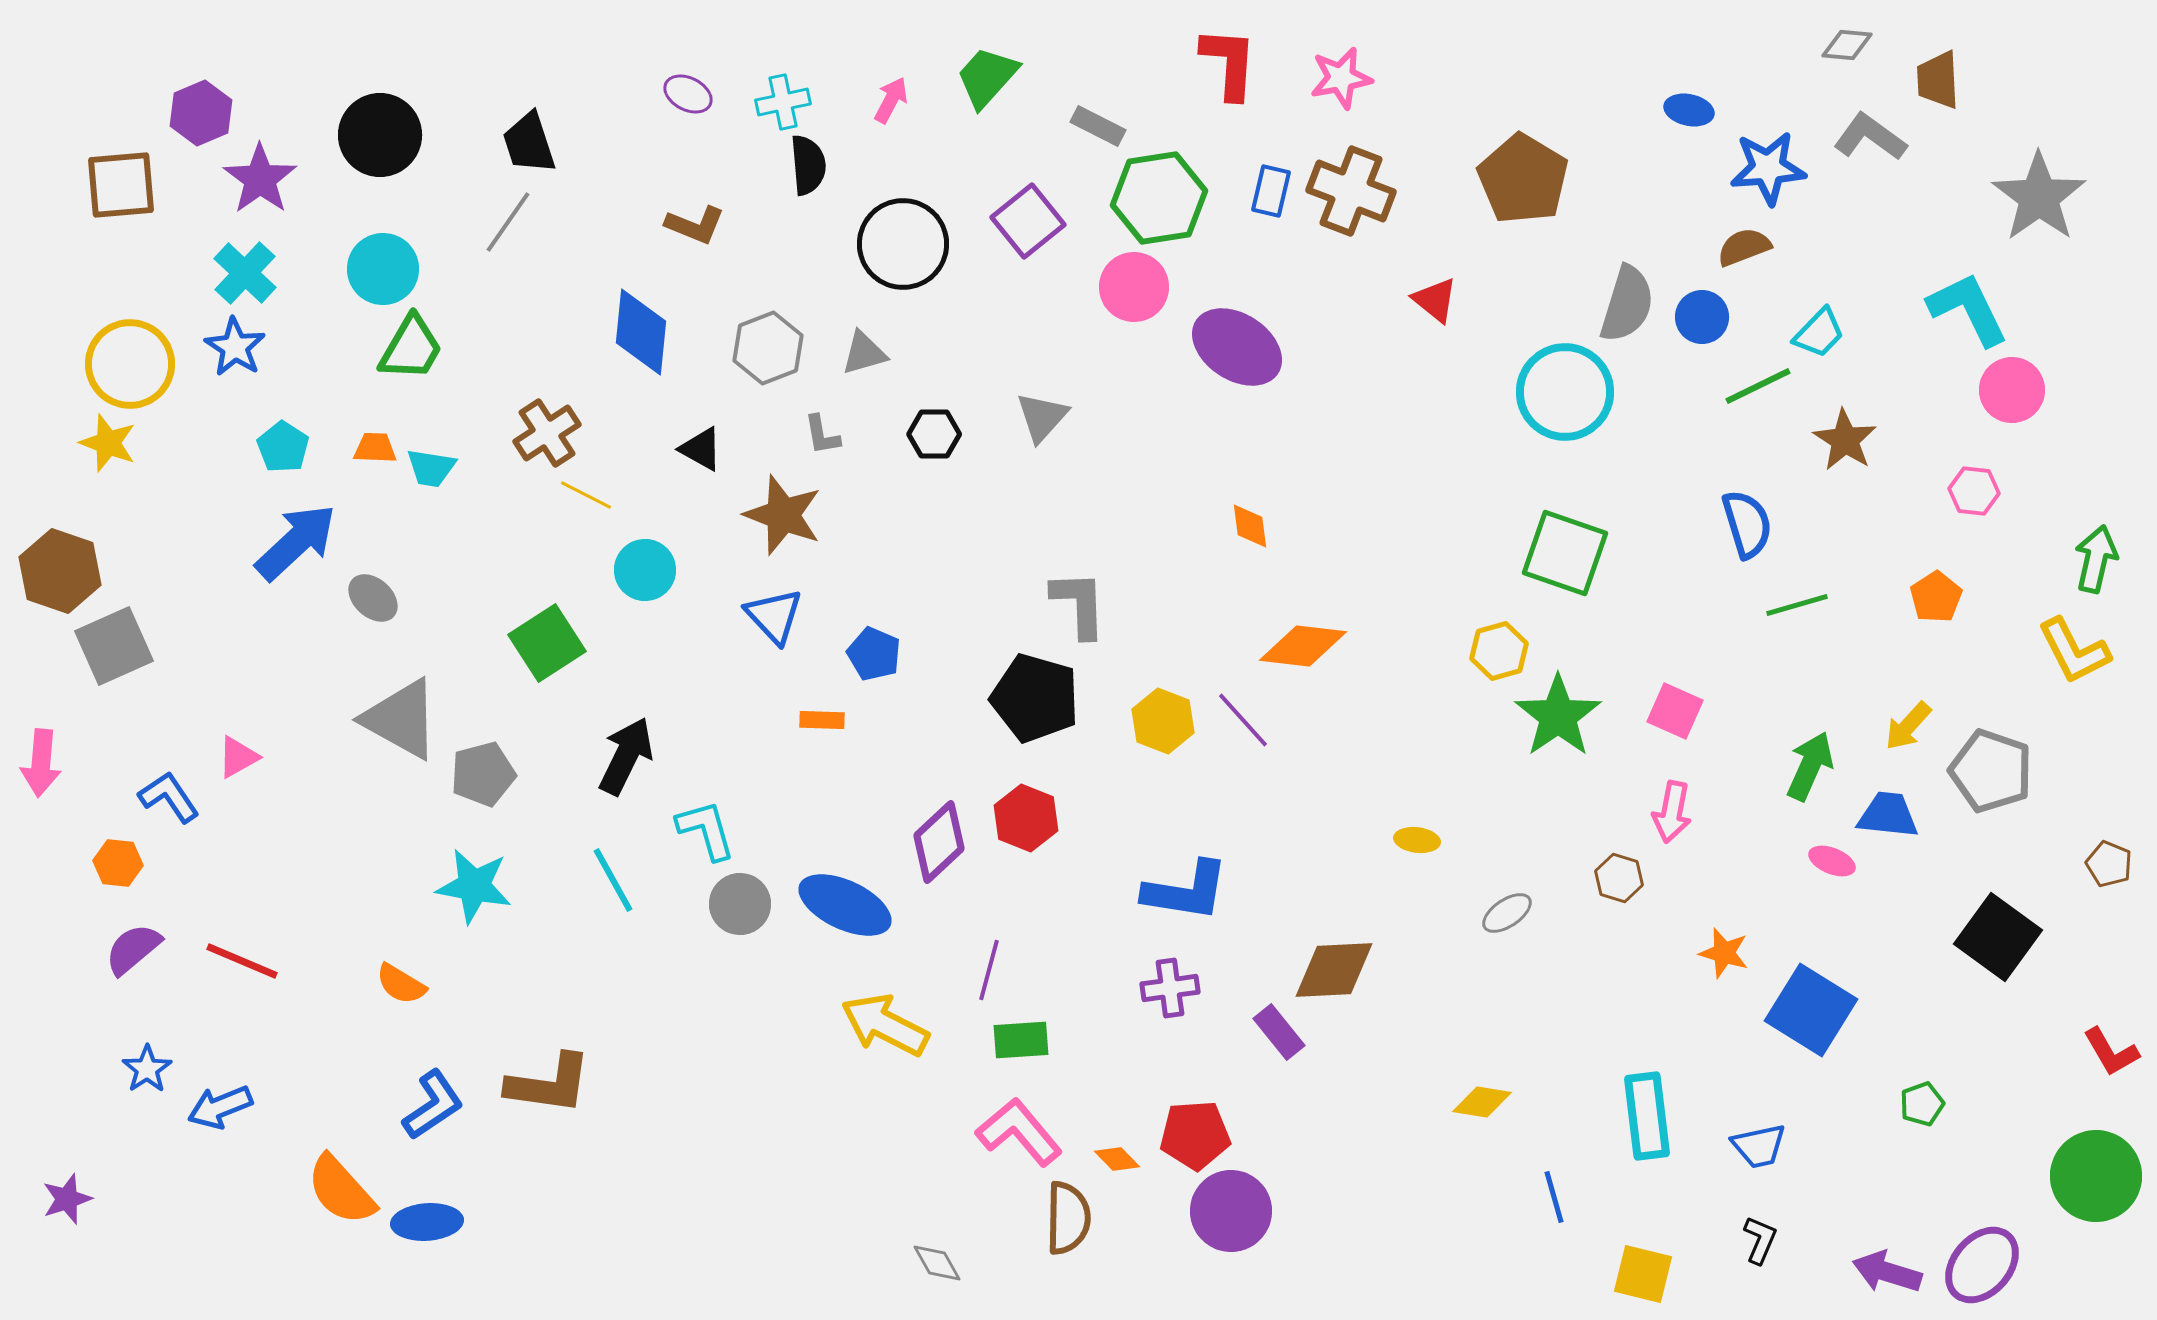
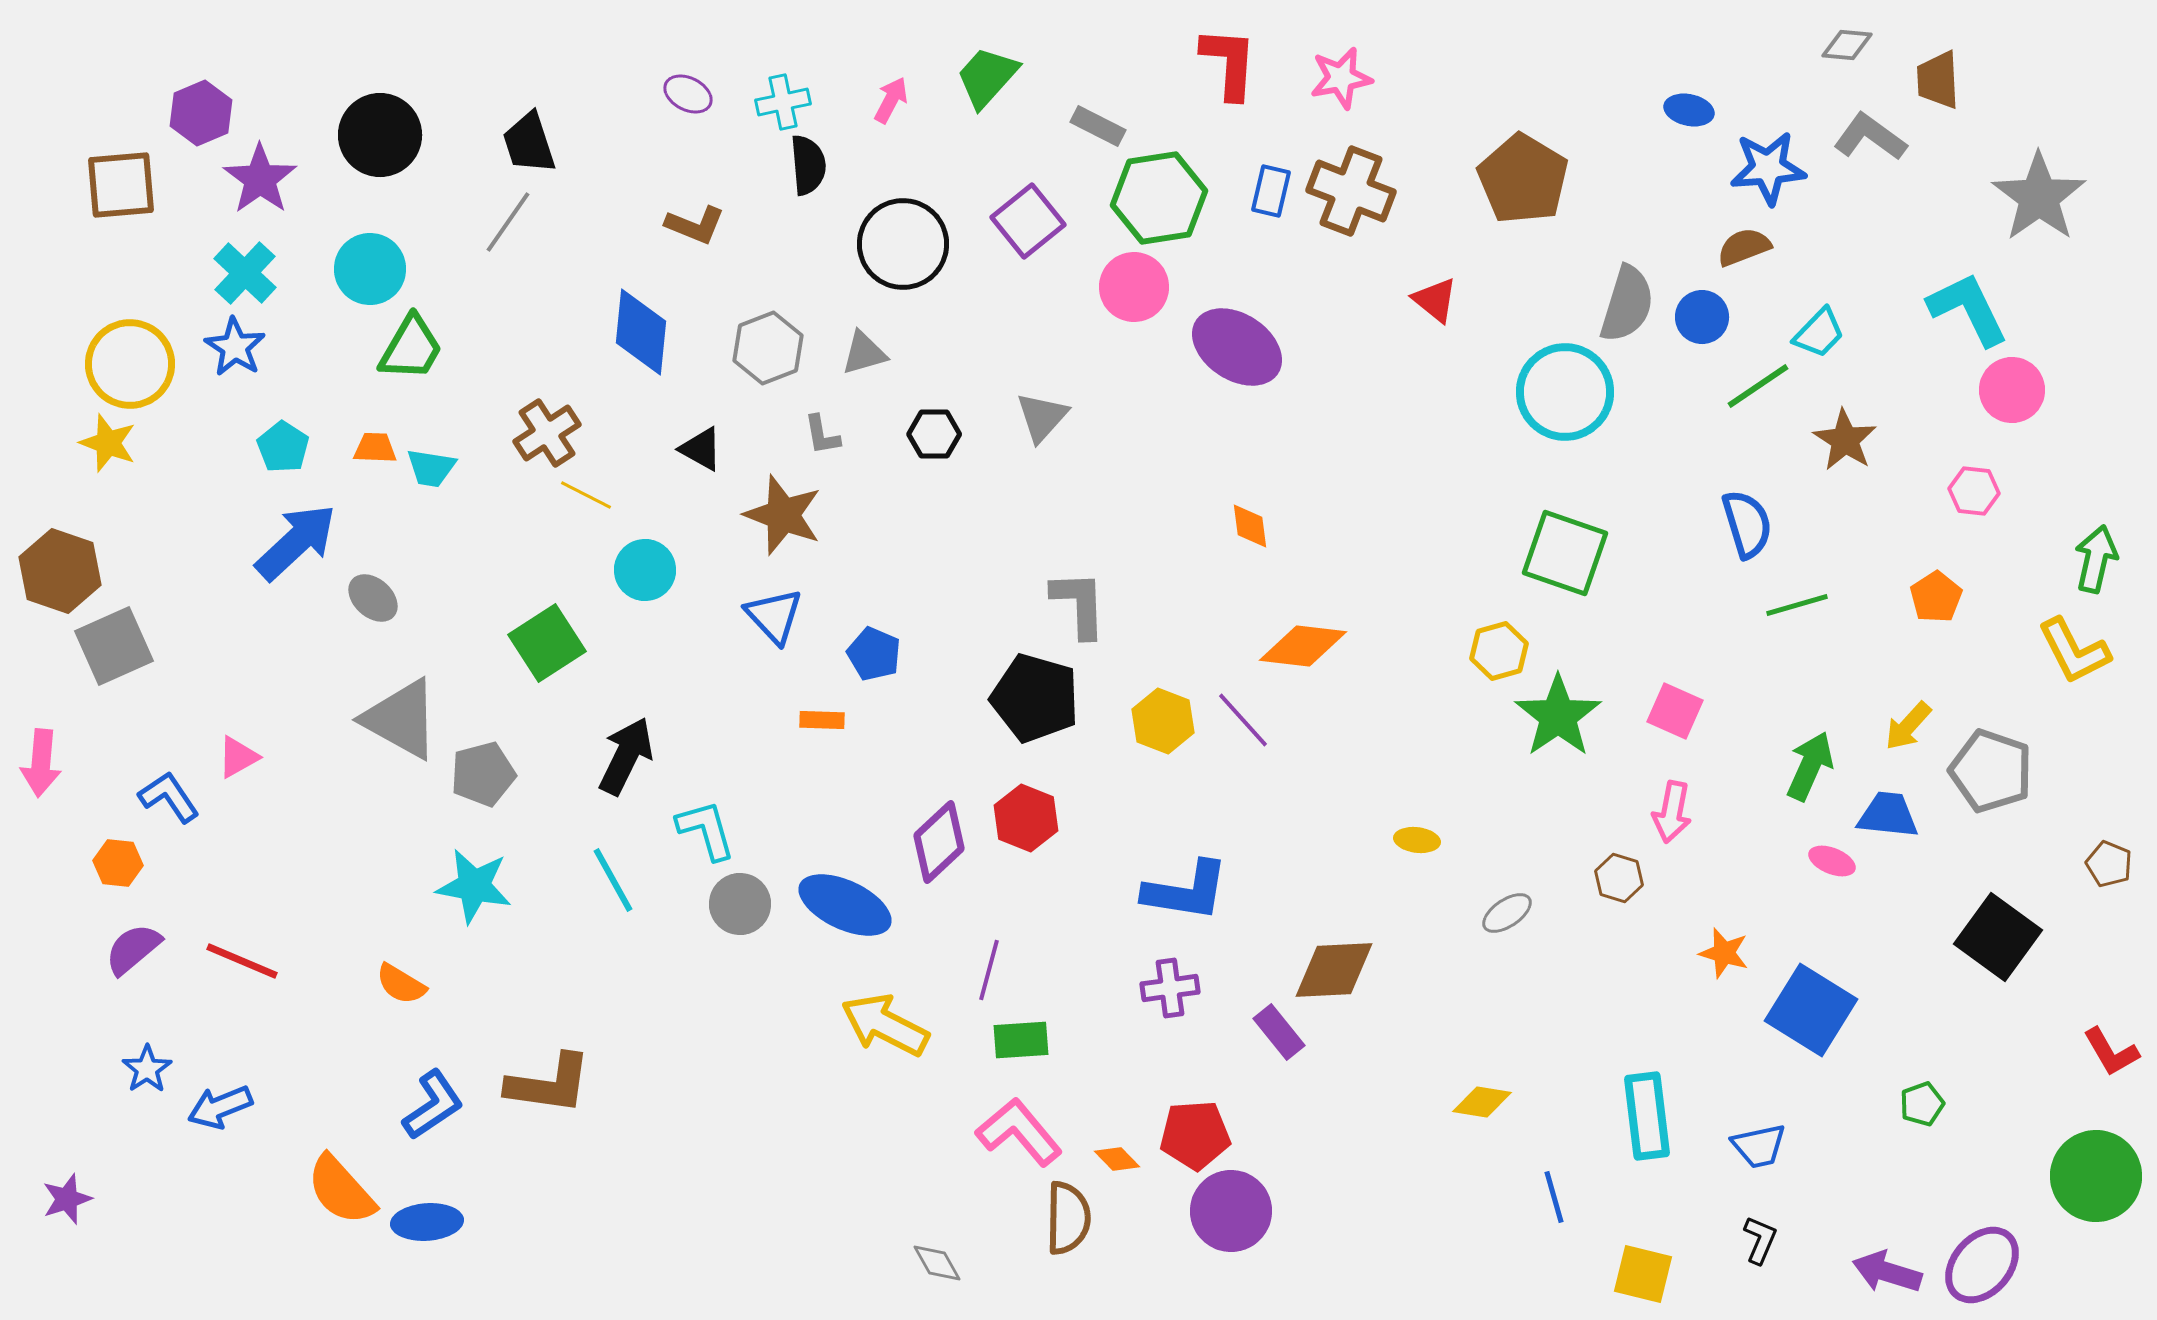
cyan circle at (383, 269): moved 13 px left
green line at (1758, 386): rotated 8 degrees counterclockwise
